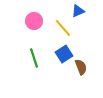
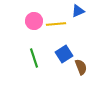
yellow line: moved 7 px left, 4 px up; rotated 54 degrees counterclockwise
